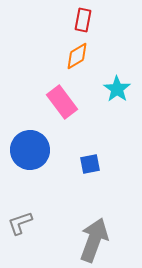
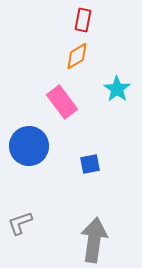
blue circle: moved 1 px left, 4 px up
gray arrow: rotated 12 degrees counterclockwise
